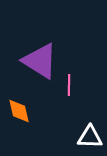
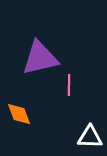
purple triangle: moved 3 px up; rotated 45 degrees counterclockwise
orange diamond: moved 3 px down; rotated 8 degrees counterclockwise
